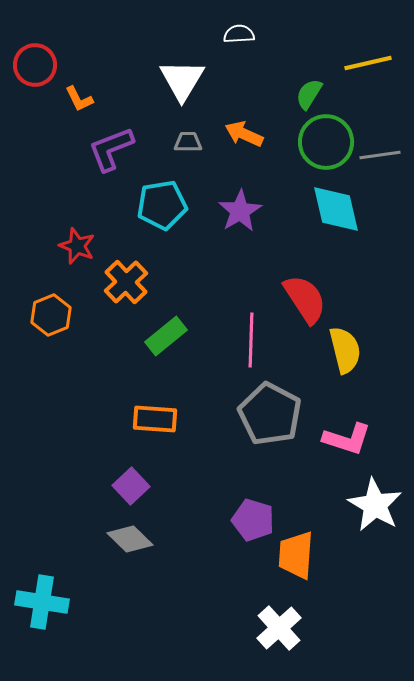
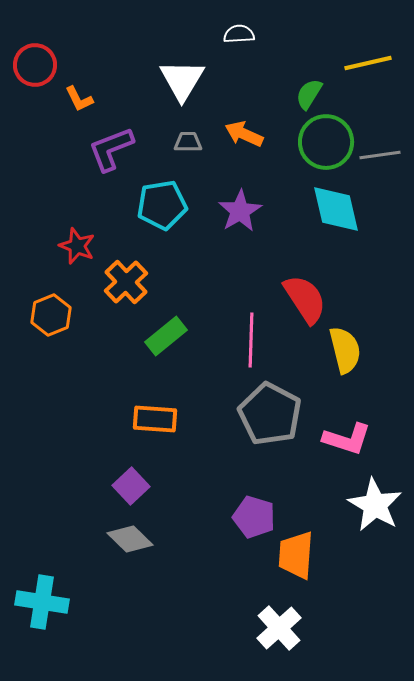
purple pentagon: moved 1 px right, 3 px up
